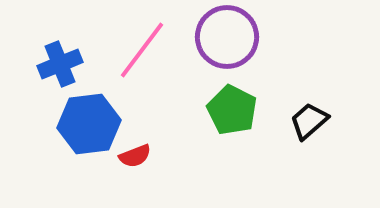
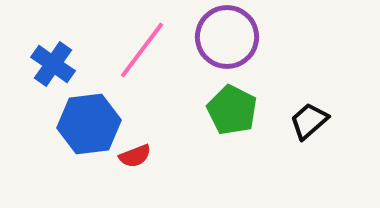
blue cross: moved 7 px left; rotated 33 degrees counterclockwise
